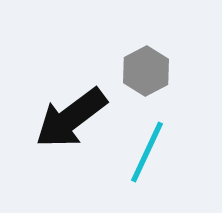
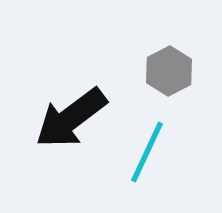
gray hexagon: moved 23 px right
